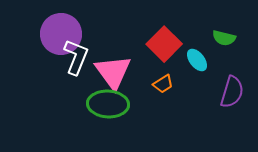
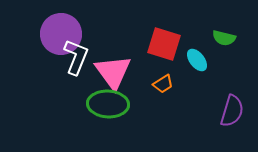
red square: rotated 28 degrees counterclockwise
purple semicircle: moved 19 px down
